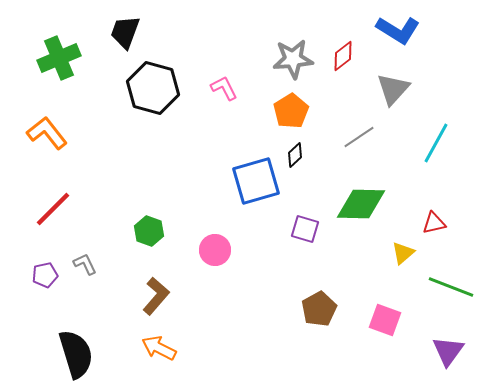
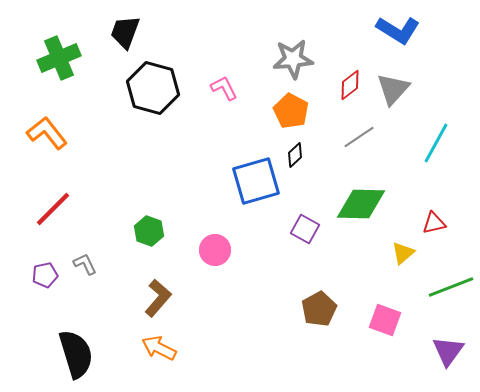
red diamond: moved 7 px right, 29 px down
orange pentagon: rotated 12 degrees counterclockwise
purple square: rotated 12 degrees clockwise
green line: rotated 42 degrees counterclockwise
brown L-shape: moved 2 px right, 2 px down
